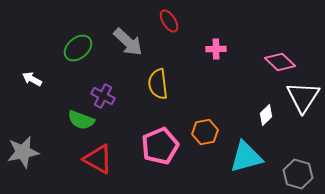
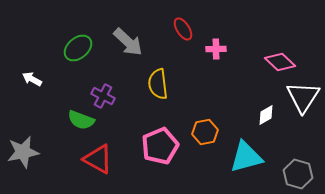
red ellipse: moved 14 px right, 8 px down
white diamond: rotated 15 degrees clockwise
